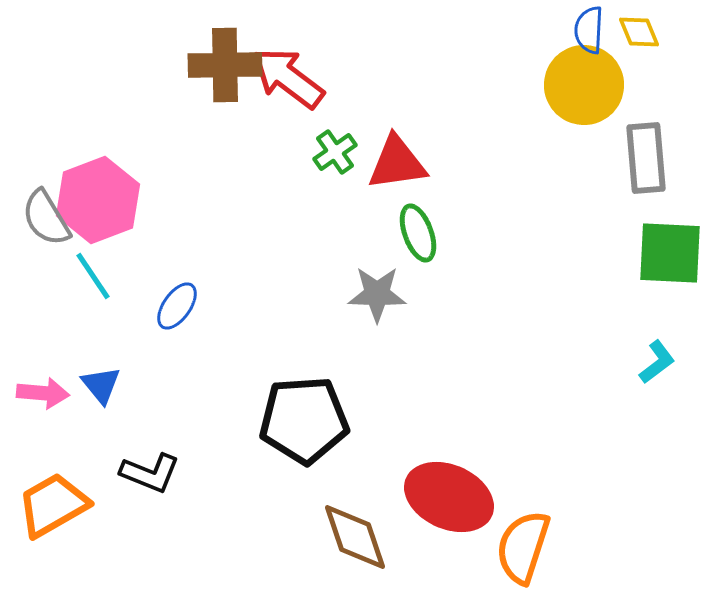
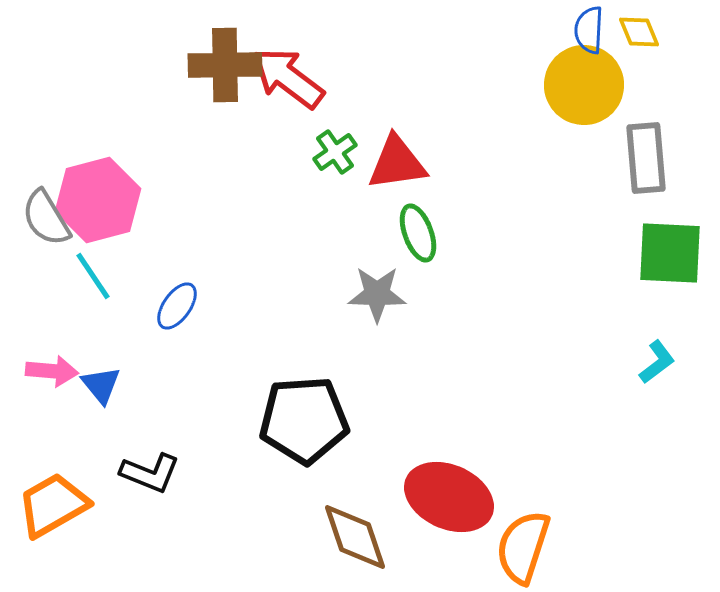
pink hexagon: rotated 6 degrees clockwise
pink arrow: moved 9 px right, 22 px up
